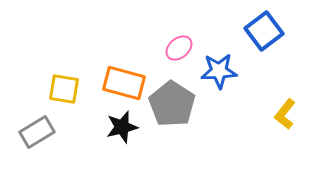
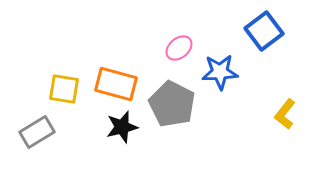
blue star: moved 1 px right, 1 px down
orange rectangle: moved 8 px left, 1 px down
gray pentagon: rotated 6 degrees counterclockwise
